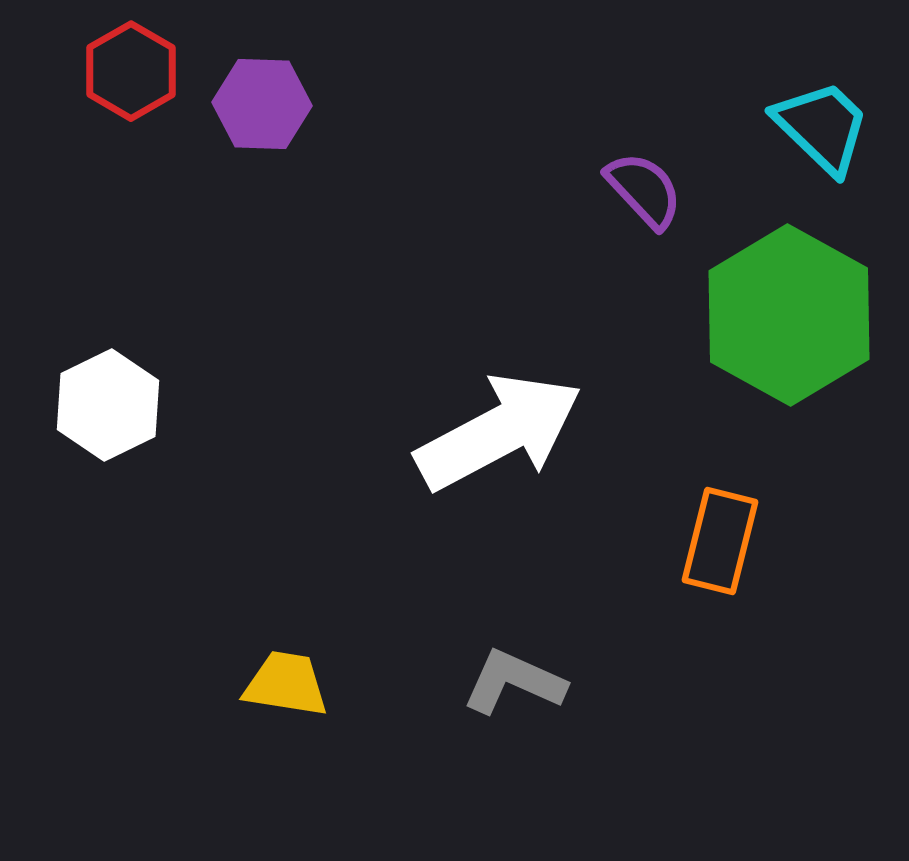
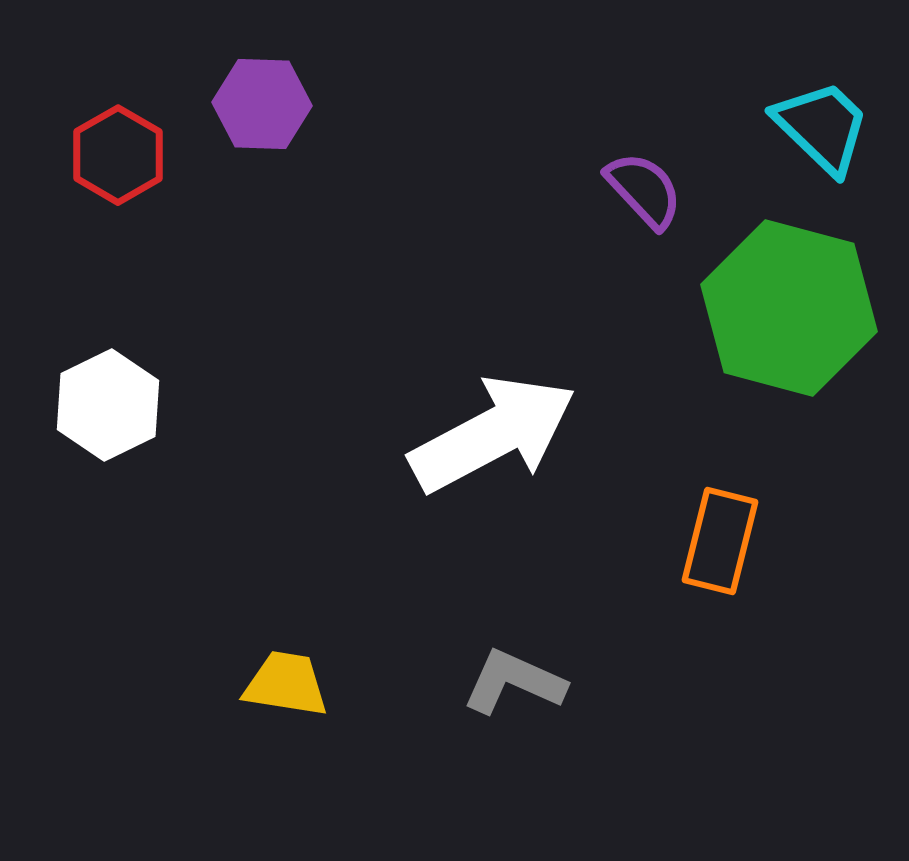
red hexagon: moved 13 px left, 84 px down
green hexagon: moved 7 px up; rotated 14 degrees counterclockwise
white arrow: moved 6 px left, 2 px down
